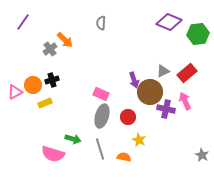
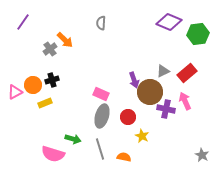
yellow star: moved 3 px right, 4 px up
